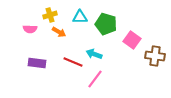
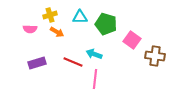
orange arrow: moved 2 px left
purple rectangle: rotated 24 degrees counterclockwise
pink line: rotated 30 degrees counterclockwise
